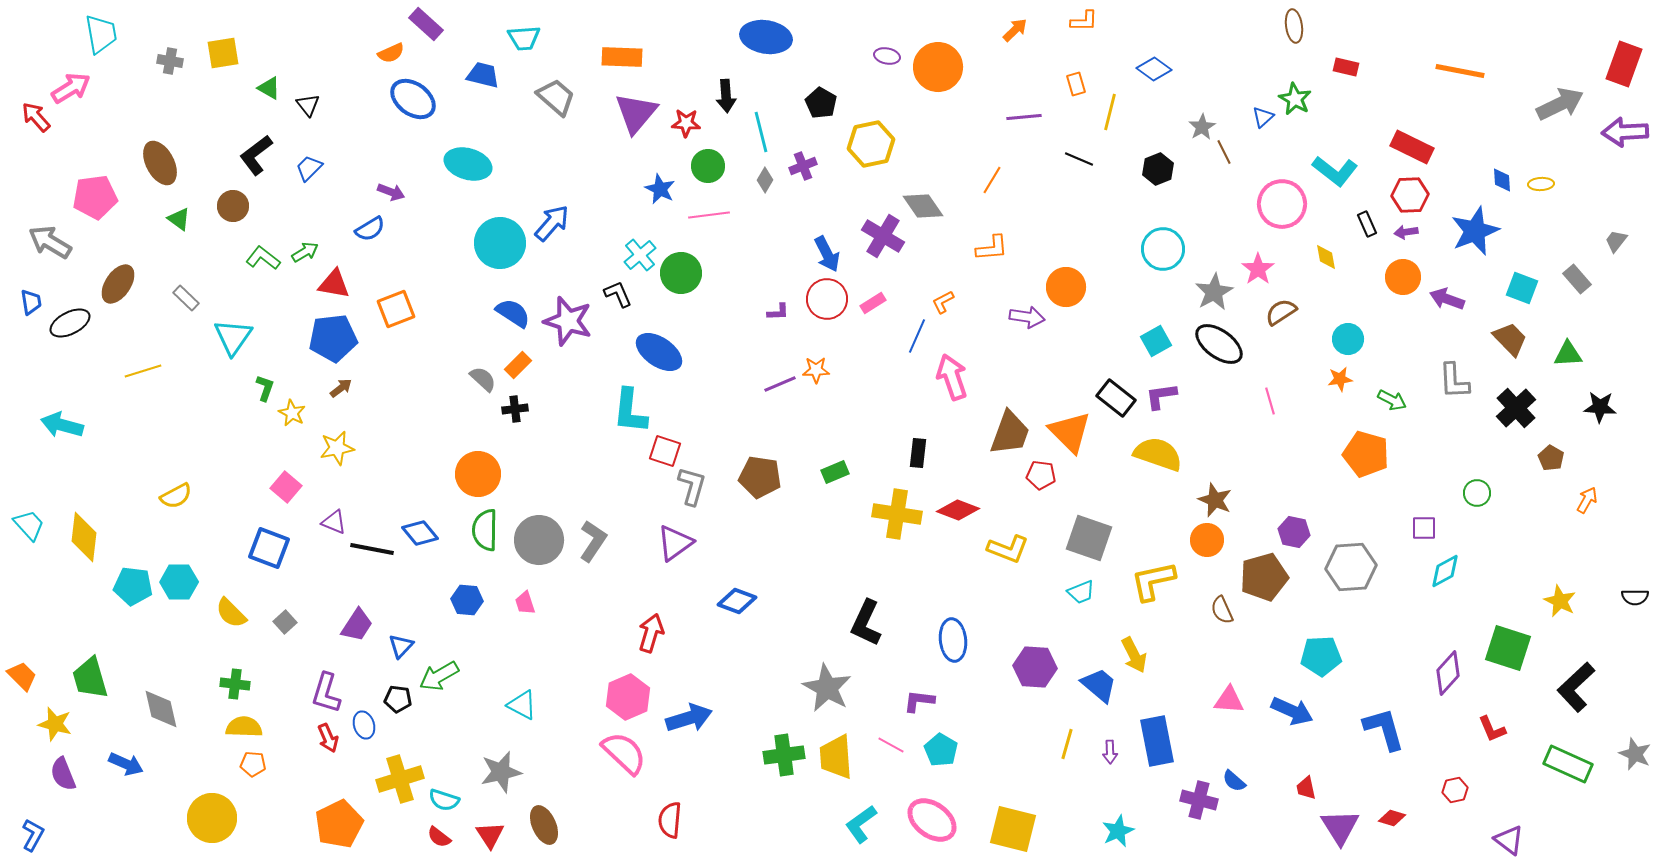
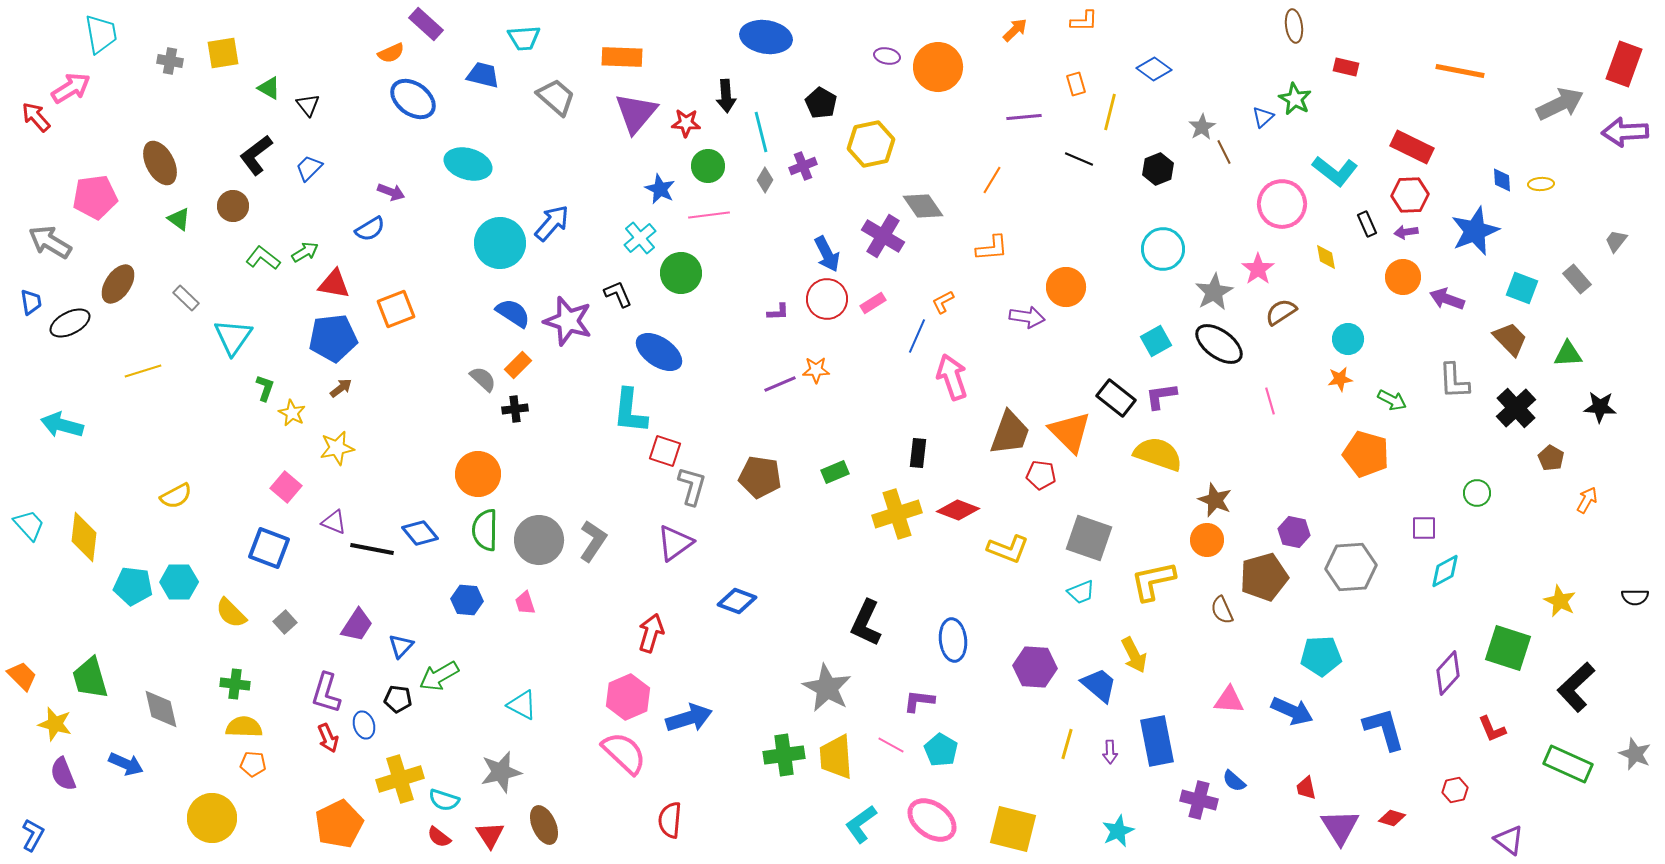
cyan cross at (640, 255): moved 17 px up
yellow cross at (897, 514): rotated 27 degrees counterclockwise
